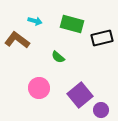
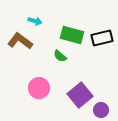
green rectangle: moved 11 px down
brown L-shape: moved 3 px right, 1 px down
green semicircle: moved 2 px right, 1 px up
